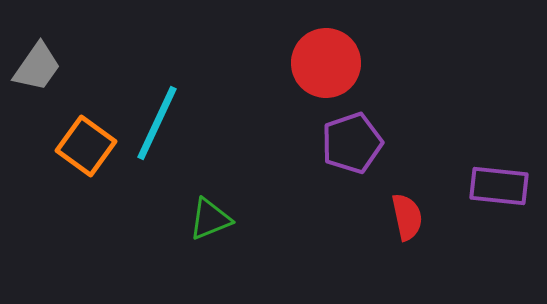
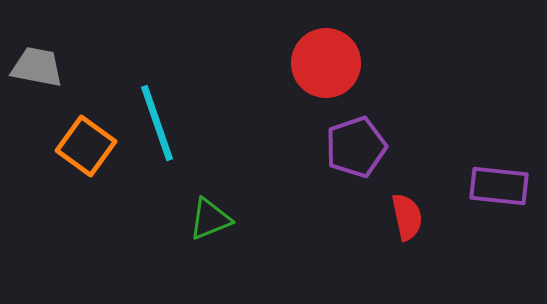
gray trapezoid: rotated 114 degrees counterclockwise
cyan line: rotated 44 degrees counterclockwise
purple pentagon: moved 4 px right, 4 px down
